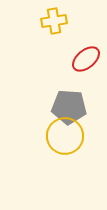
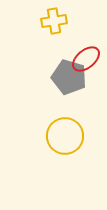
gray pentagon: moved 30 px up; rotated 12 degrees clockwise
